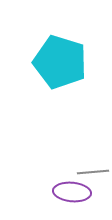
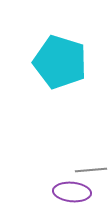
gray line: moved 2 px left, 2 px up
